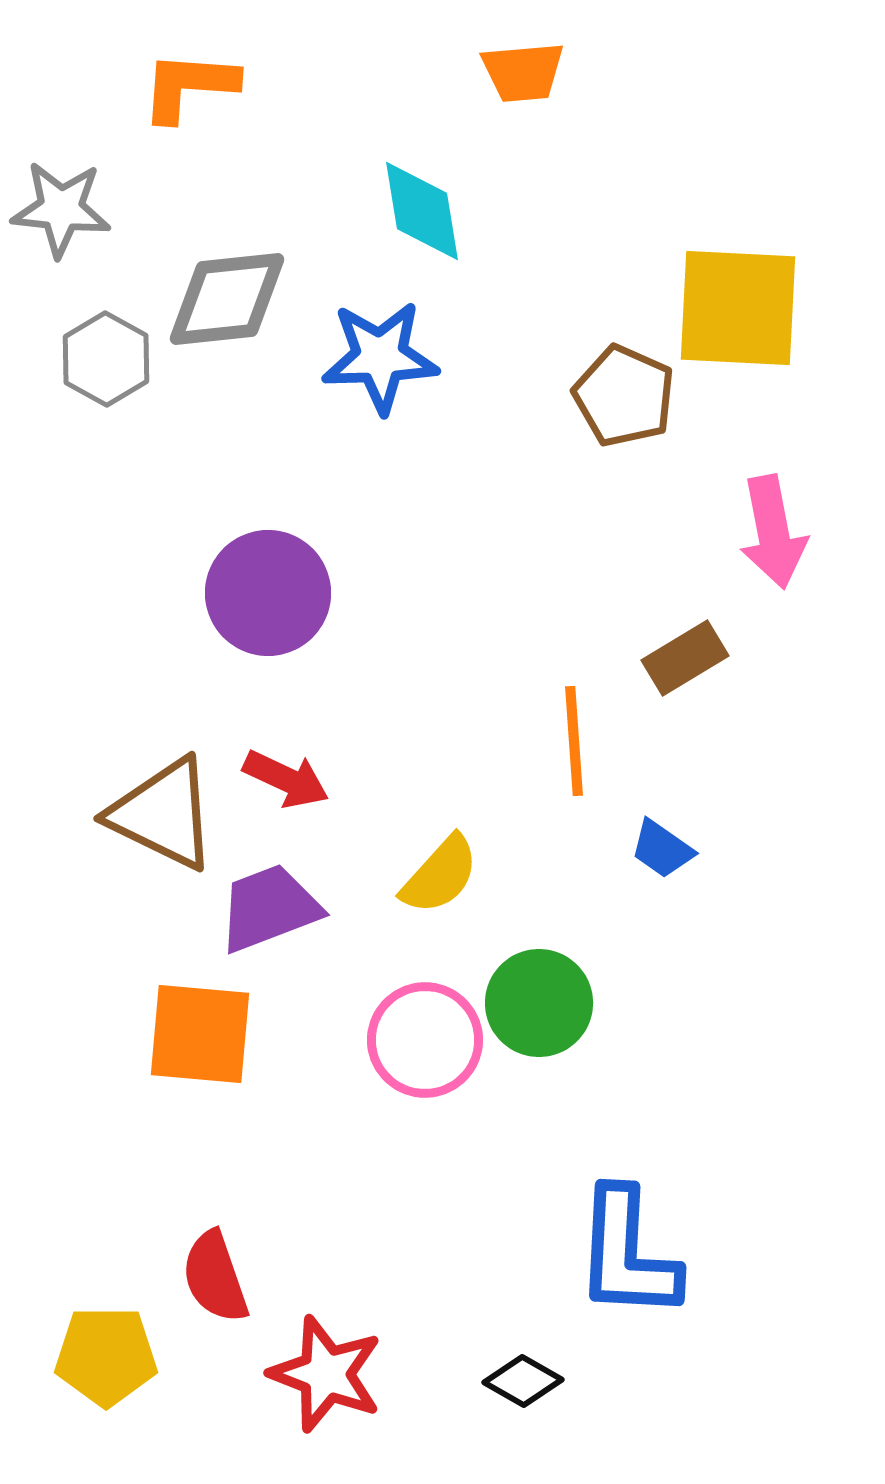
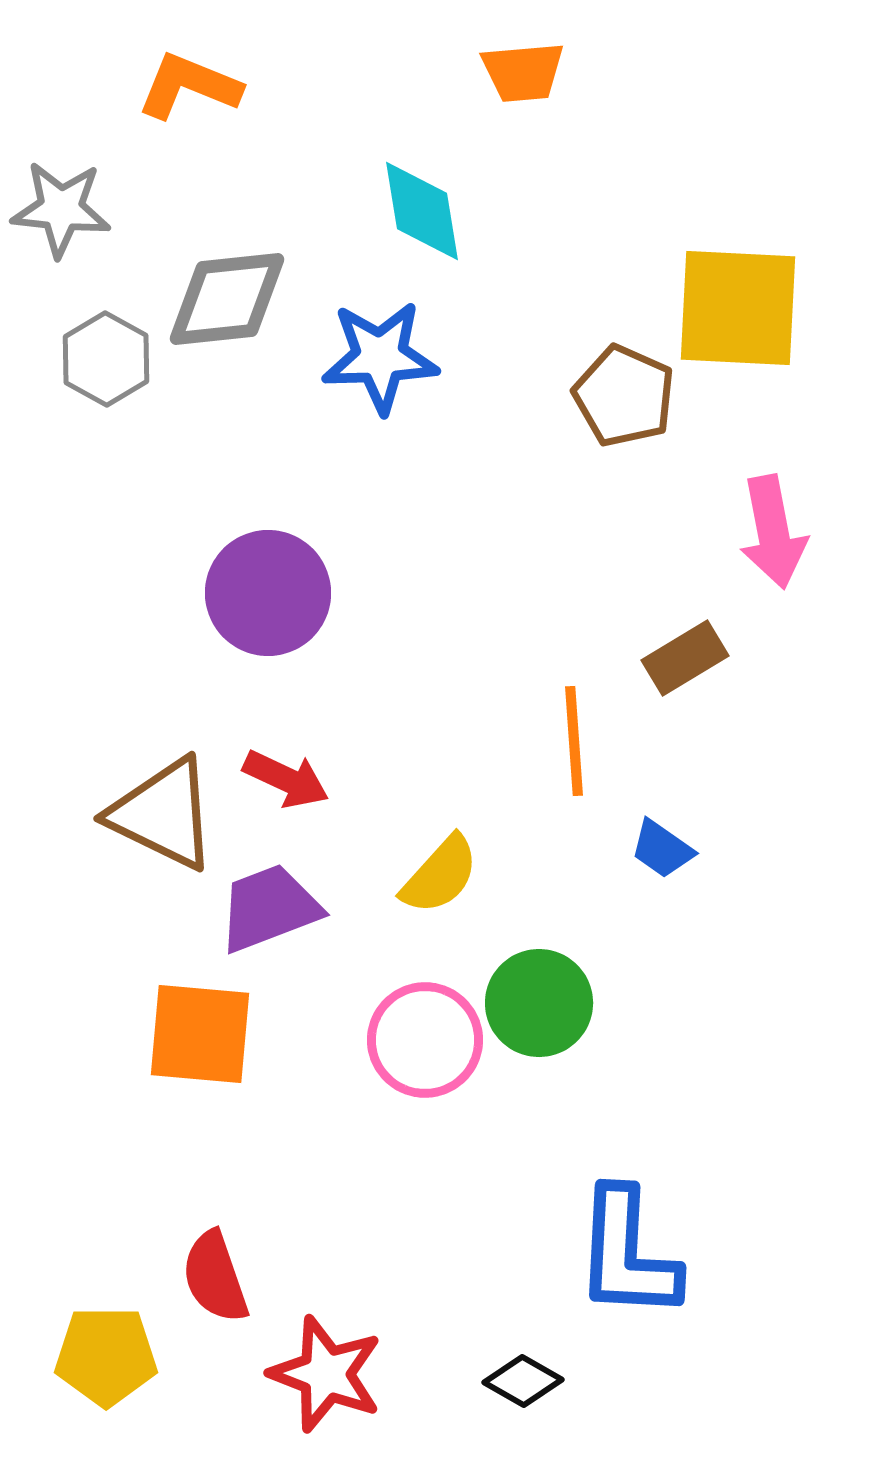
orange L-shape: rotated 18 degrees clockwise
